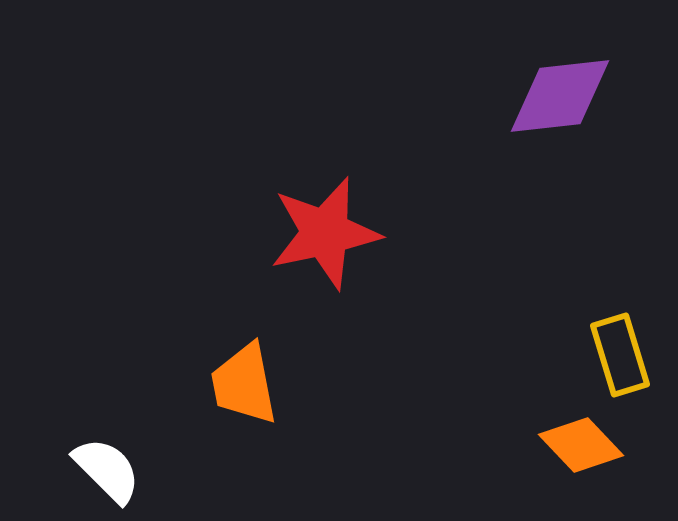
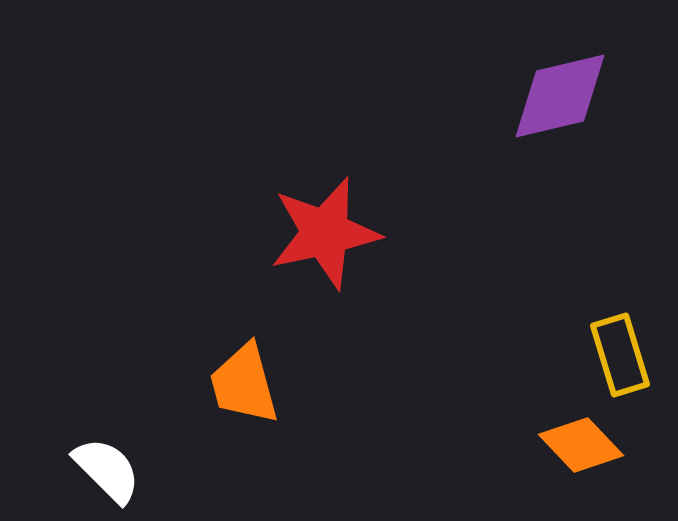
purple diamond: rotated 7 degrees counterclockwise
orange trapezoid: rotated 4 degrees counterclockwise
